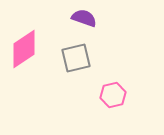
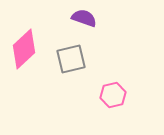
pink diamond: rotated 9 degrees counterclockwise
gray square: moved 5 px left, 1 px down
